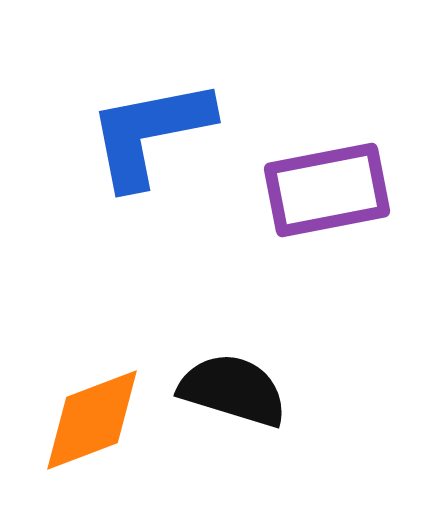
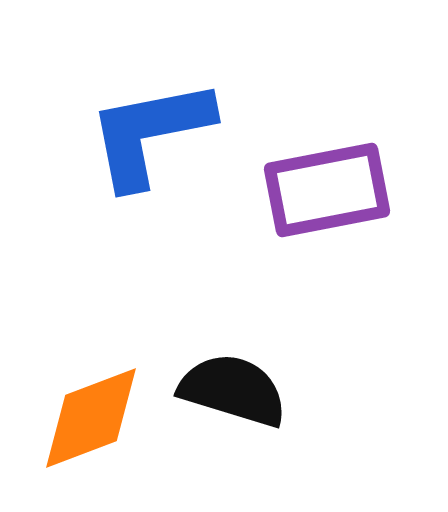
orange diamond: moved 1 px left, 2 px up
